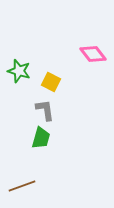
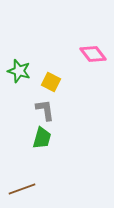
green trapezoid: moved 1 px right
brown line: moved 3 px down
